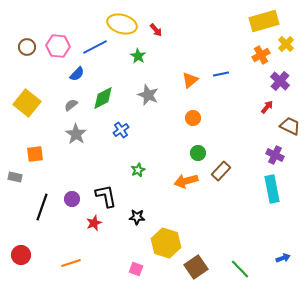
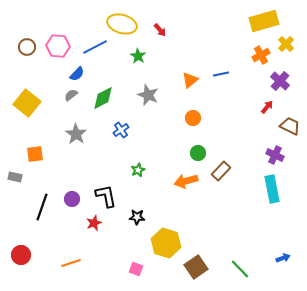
red arrow at (156, 30): moved 4 px right
gray semicircle at (71, 105): moved 10 px up
